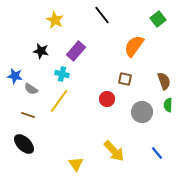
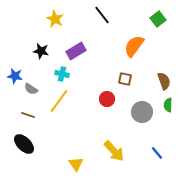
yellow star: moved 1 px up
purple rectangle: rotated 18 degrees clockwise
